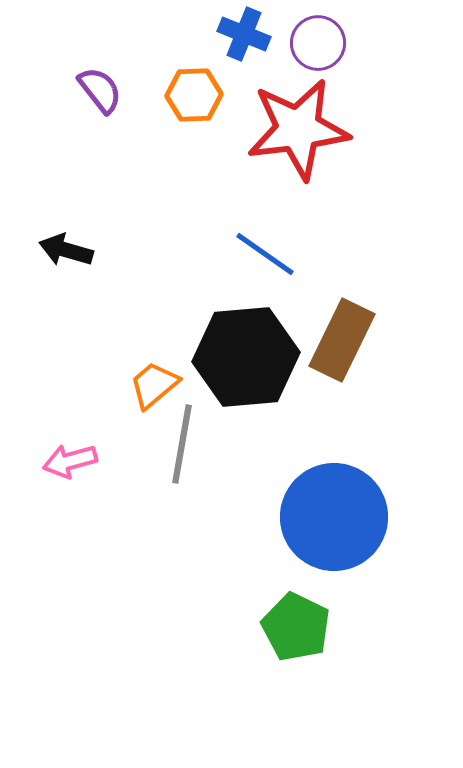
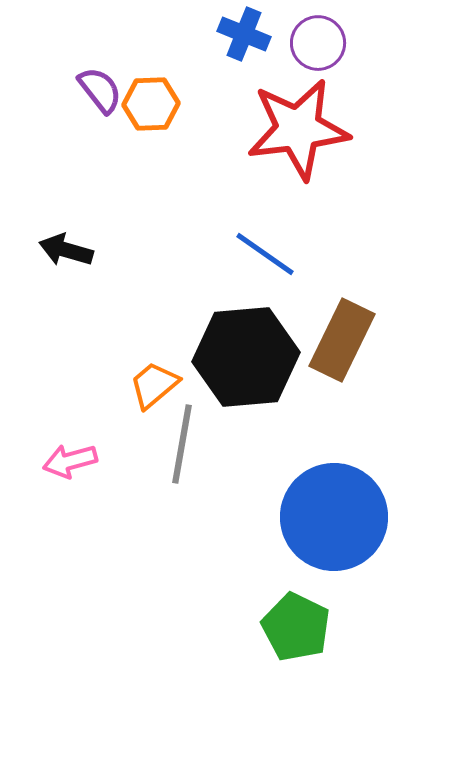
orange hexagon: moved 43 px left, 9 px down
